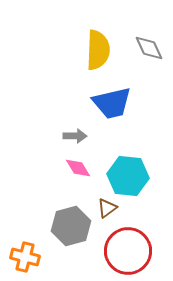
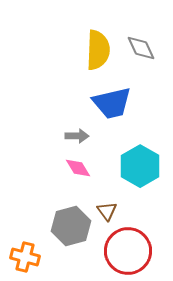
gray diamond: moved 8 px left
gray arrow: moved 2 px right
cyan hexagon: moved 12 px right, 10 px up; rotated 24 degrees clockwise
brown triangle: moved 3 px down; rotated 30 degrees counterclockwise
